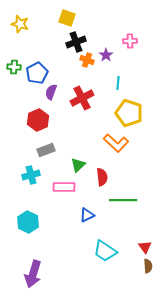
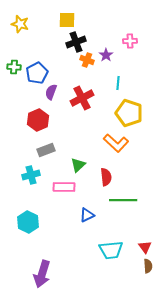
yellow square: moved 2 px down; rotated 18 degrees counterclockwise
red semicircle: moved 4 px right
cyan trapezoid: moved 6 px right, 1 px up; rotated 40 degrees counterclockwise
purple arrow: moved 9 px right
